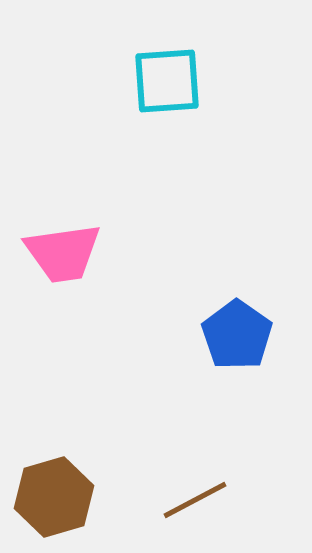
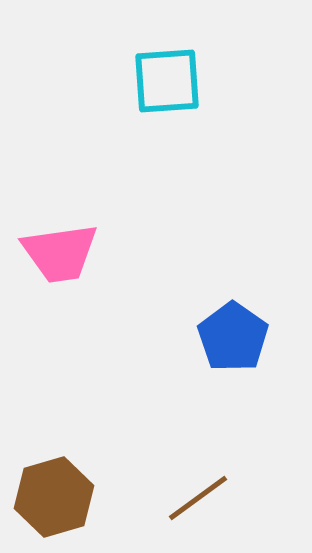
pink trapezoid: moved 3 px left
blue pentagon: moved 4 px left, 2 px down
brown line: moved 3 px right, 2 px up; rotated 8 degrees counterclockwise
